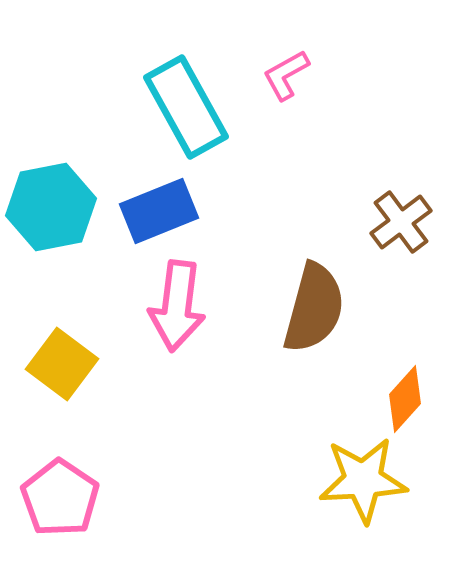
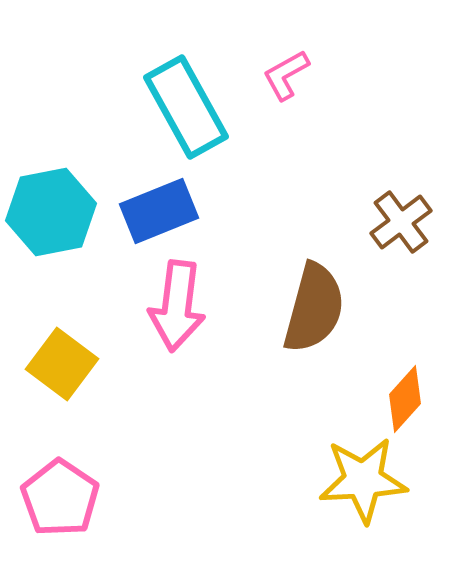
cyan hexagon: moved 5 px down
